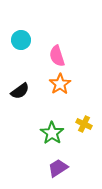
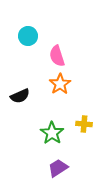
cyan circle: moved 7 px right, 4 px up
black semicircle: moved 5 px down; rotated 12 degrees clockwise
yellow cross: rotated 21 degrees counterclockwise
